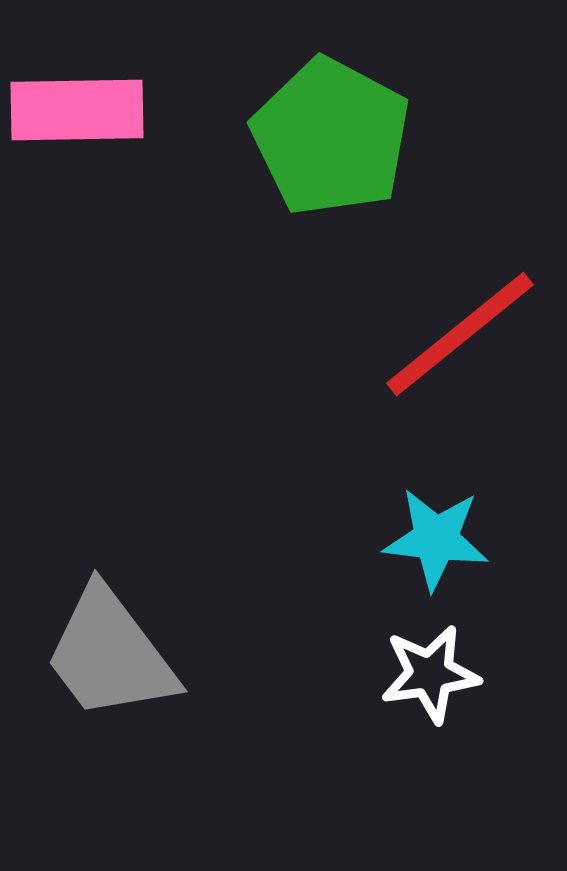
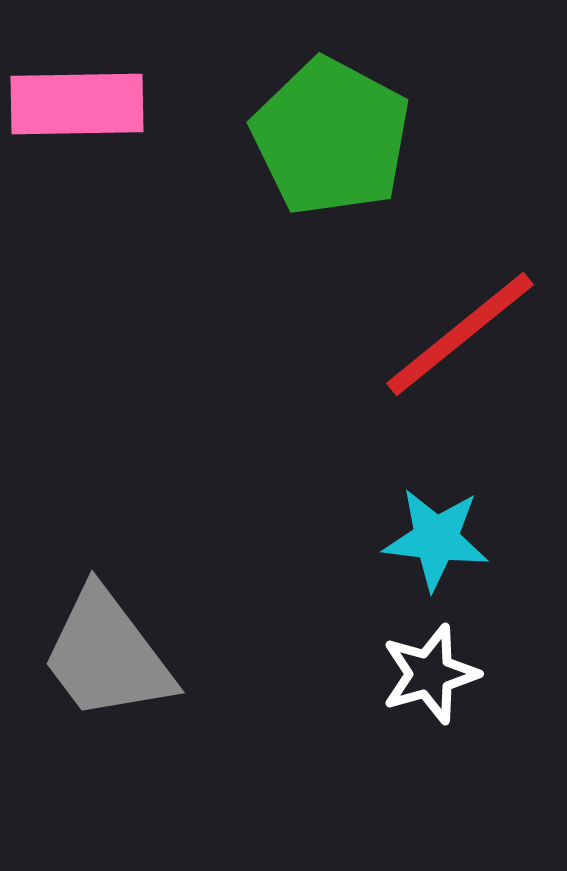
pink rectangle: moved 6 px up
gray trapezoid: moved 3 px left, 1 px down
white star: rotated 8 degrees counterclockwise
